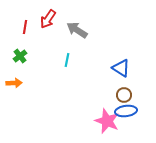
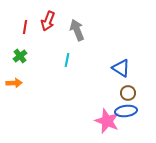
red arrow: moved 2 px down; rotated 12 degrees counterclockwise
gray arrow: rotated 35 degrees clockwise
brown circle: moved 4 px right, 2 px up
